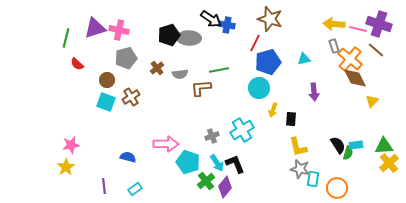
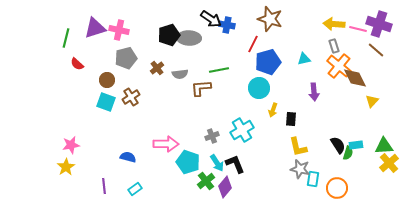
red line at (255, 43): moved 2 px left, 1 px down
orange cross at (350, 59): moved 11 px left, 7 px down
